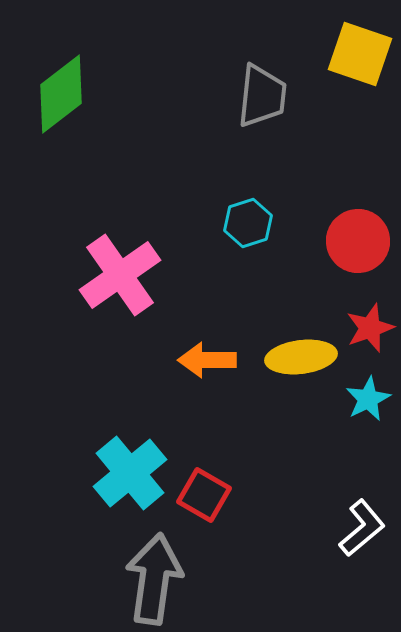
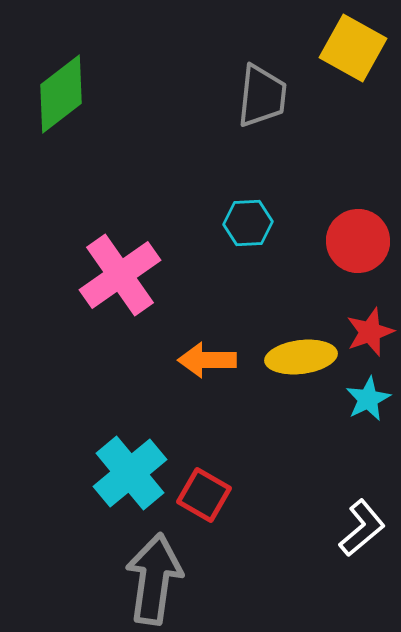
yellow square: moved 7 px left, 6 px up; rotated 10 degrees clockwise
cyan hexagon: rotated 15 degrees clockwise
red star: moved 4 px down
